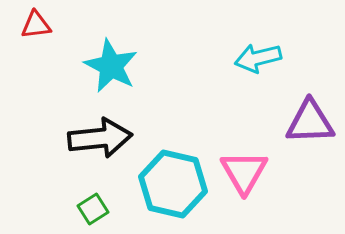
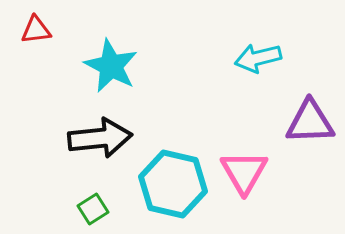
red triangle: moved 5 px down
